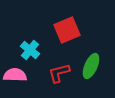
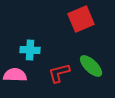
red square: moved 14 px right, 11 px up
cyan cross: rotated 36 degrees counterclockwise
green ellipse: rotated 70 degrees counterclockwise
